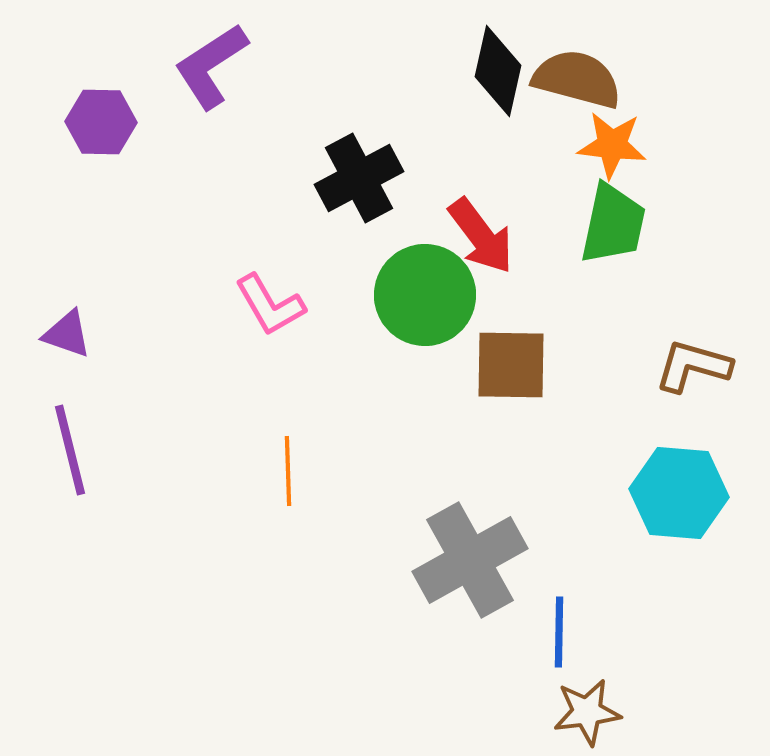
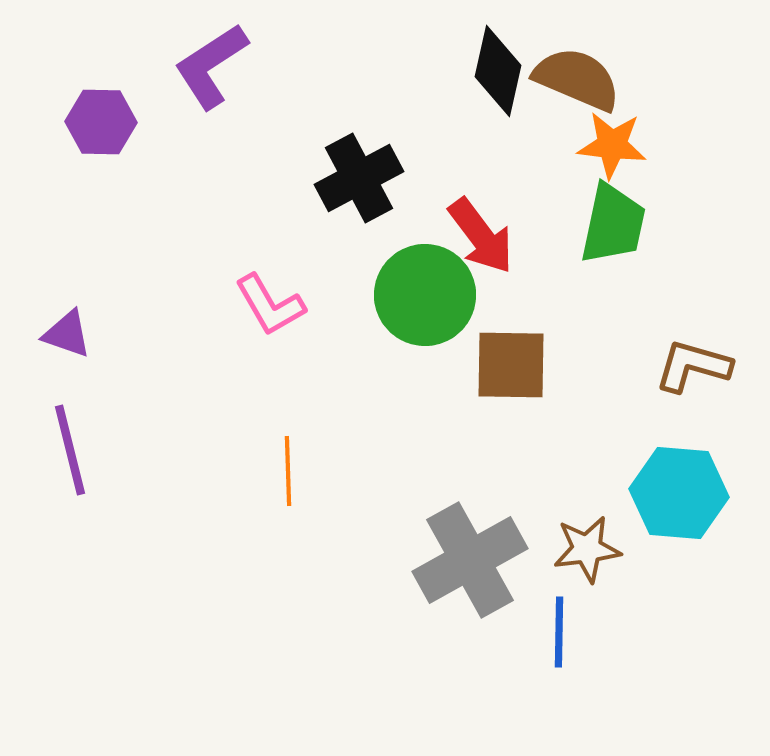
brown semicircle: rotated 8 degrees clockwise
brown star: moved 163 px up
